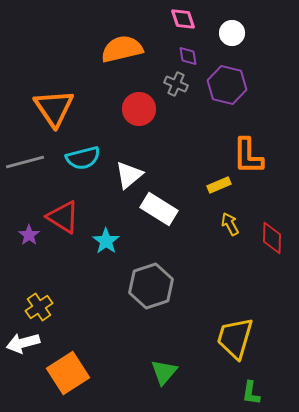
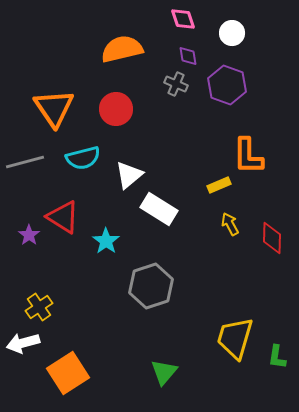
purple hexagon: rotated 6 degrees clockwise
red circle: moved 23 px left
green L-shape: moved 26 px right, 36 px up
